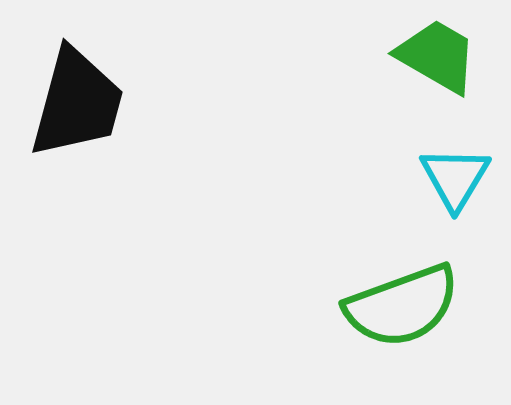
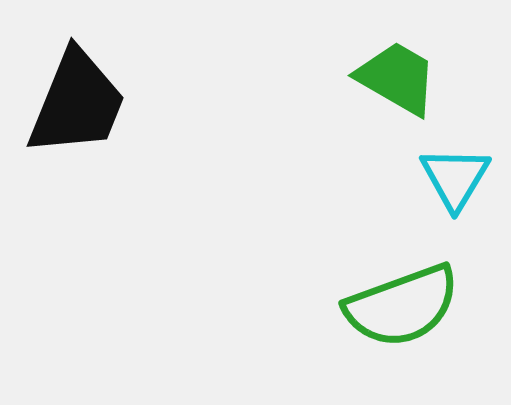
green trapezoid: moved 40 px left, 22 px down
black trapezoid: rotated 7 degrees clockwise
